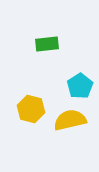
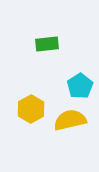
yellow hexagon: rotated 16 degrees clockwise
